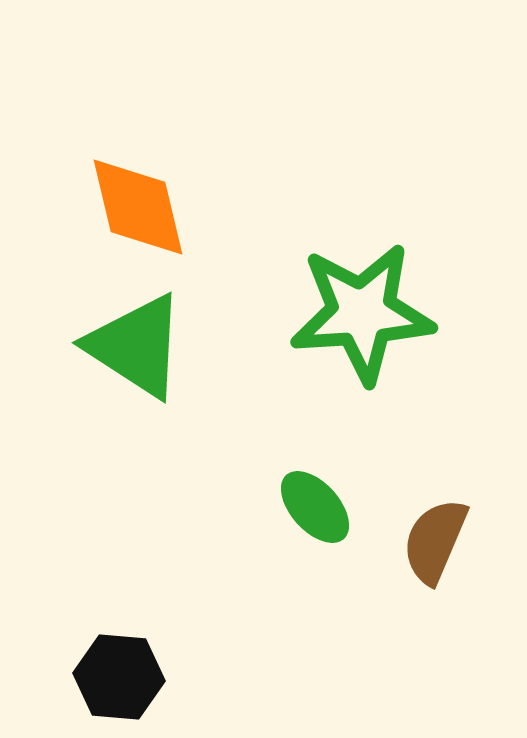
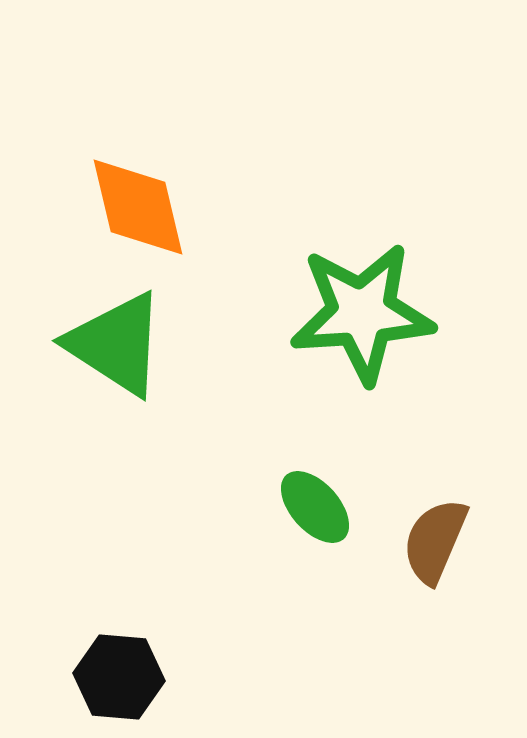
green triangle: moved 20 px left, 2 px up
